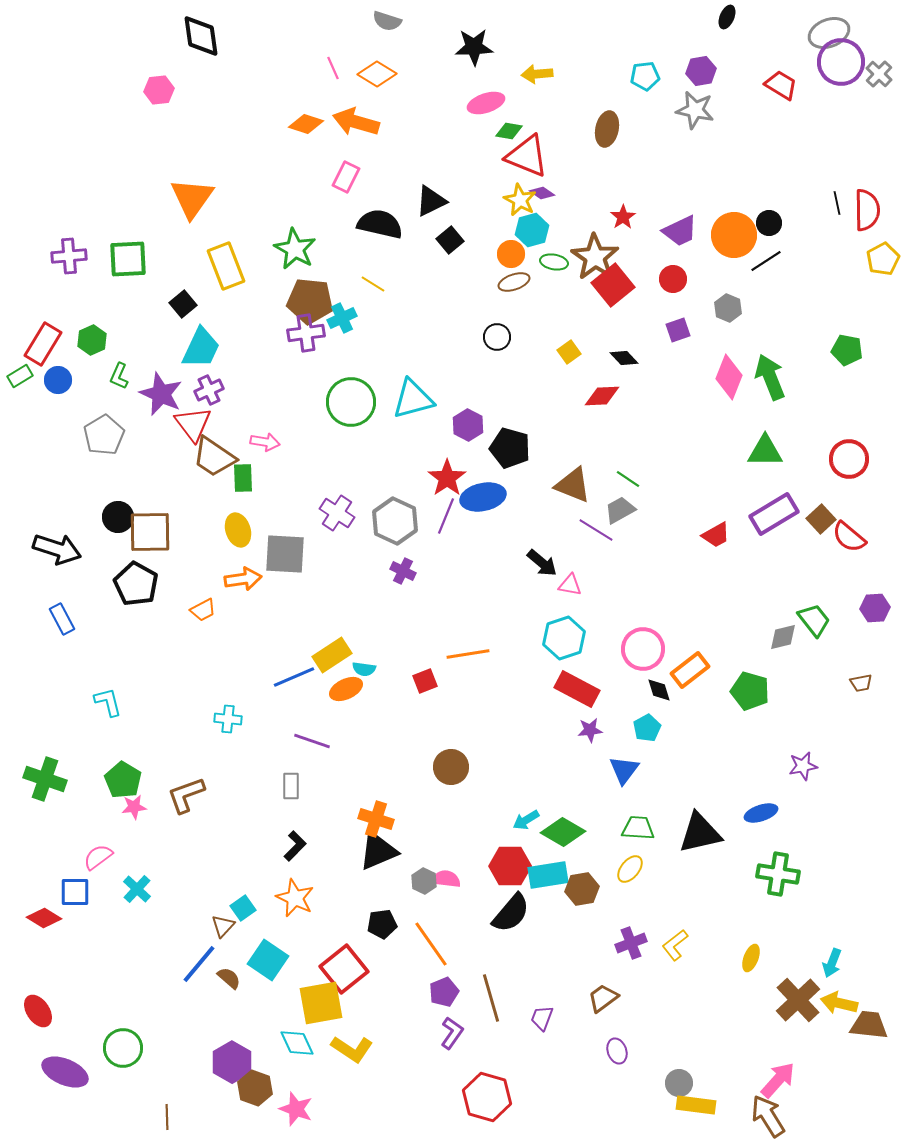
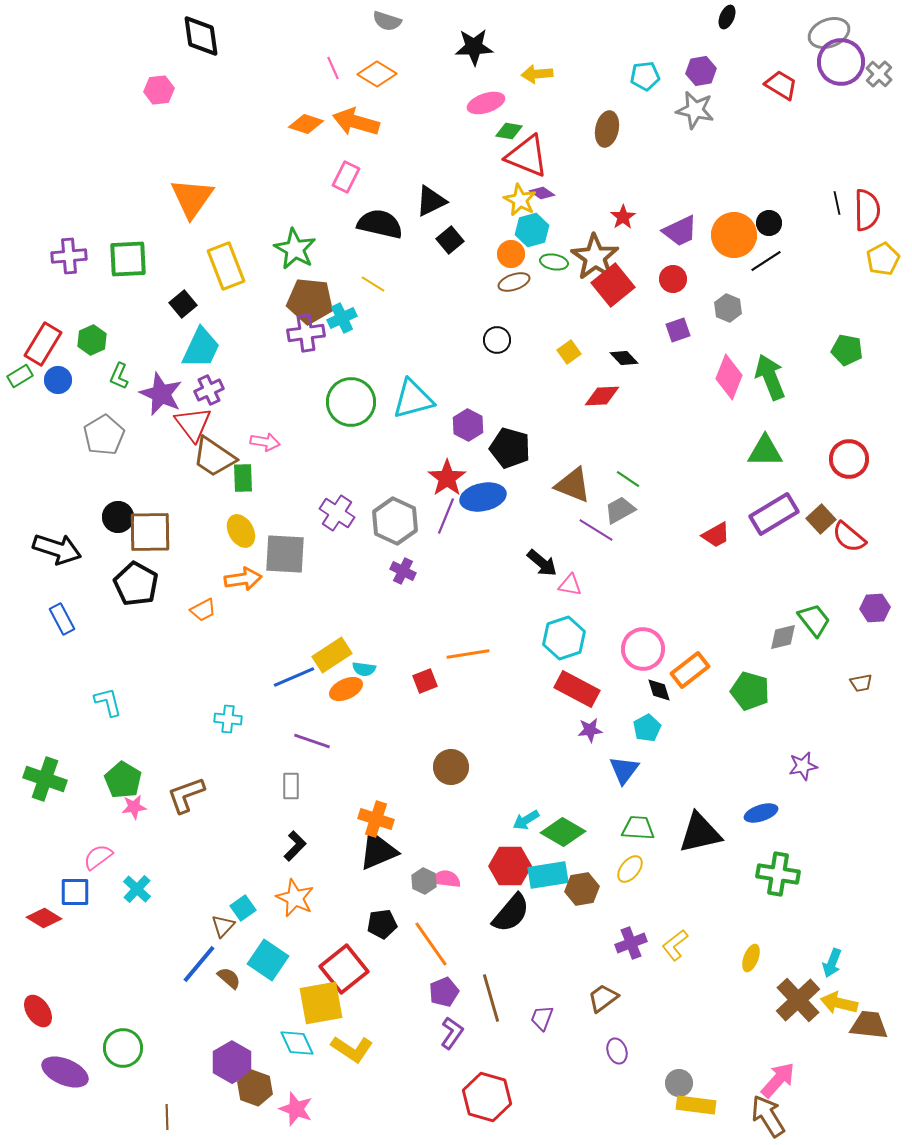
black circle at (497, 337): moved 3 px down
yellow ellipse at (238, 530): moved 3 px right, 1 px down; rotated 12 degrees counterclockwise
